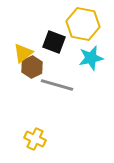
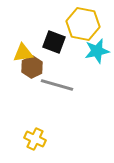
yellow triangle: rotated 30 degrees clockwise
cyan star: moved 6 px right, 7 px up
